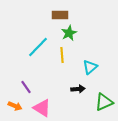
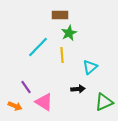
pink triangle: moved 2 px right, 6 px up
